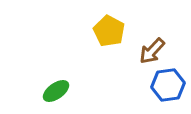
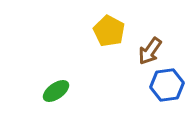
brown arrow: moved 2 px left; rotated 8 degrees counterclockwise
blue hexagon: moved 1 px left
